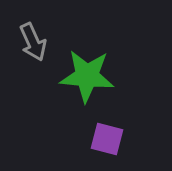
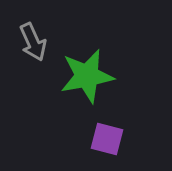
green star: rotated 16 degrees counterclockwise
